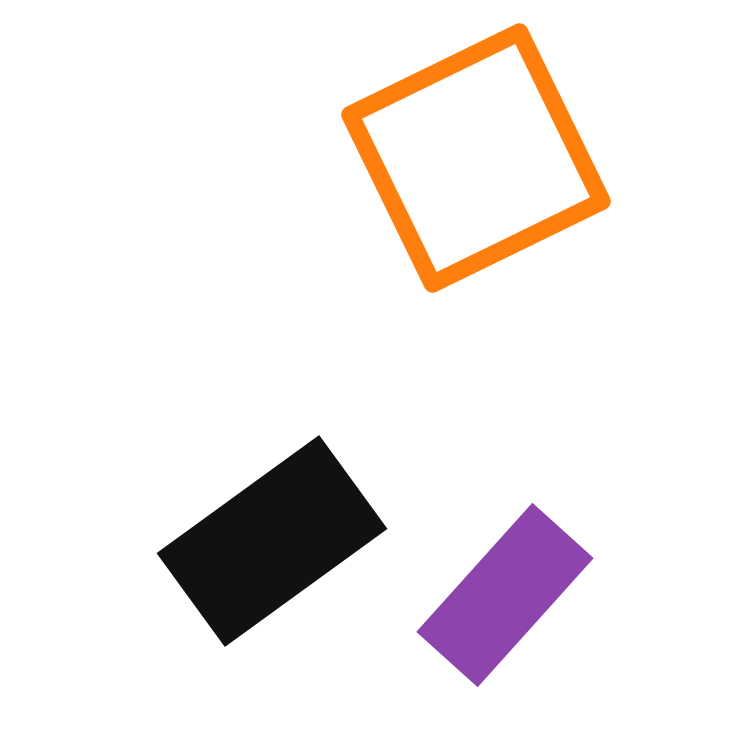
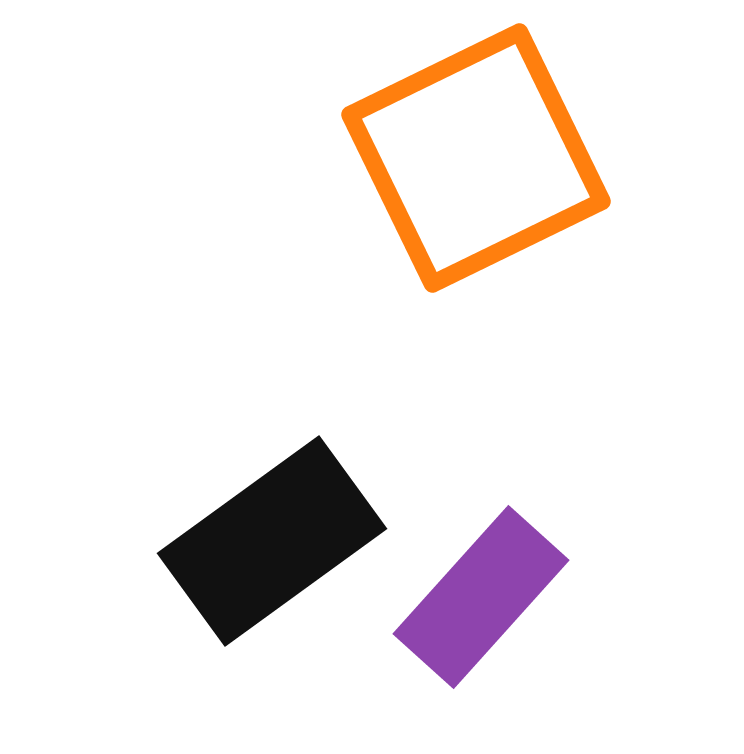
purple rectangle: moved 24 px left, 2 px down
